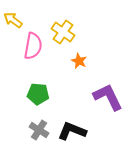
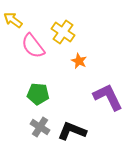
pink semicircle: rotated 132 degrees clockwise
gray cross: moved 1 px right, 3 px up
